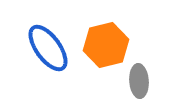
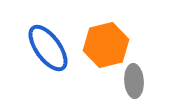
gray ellipse: moved 5 px left
